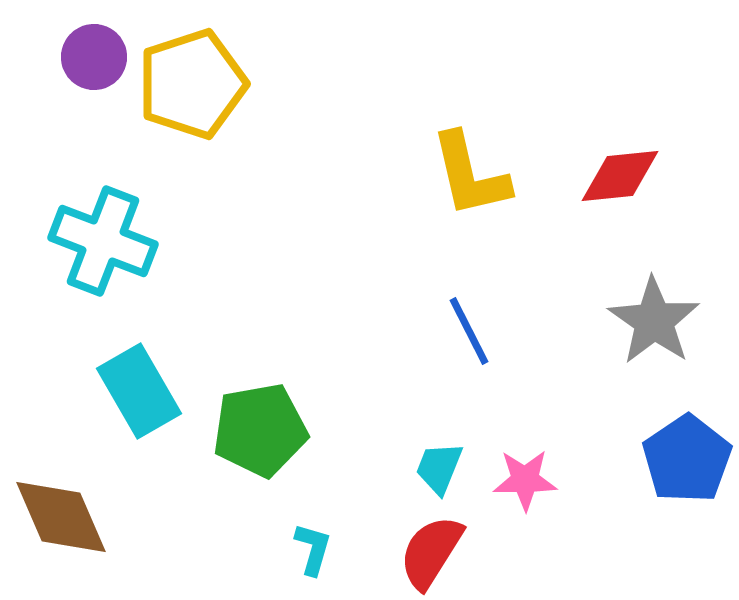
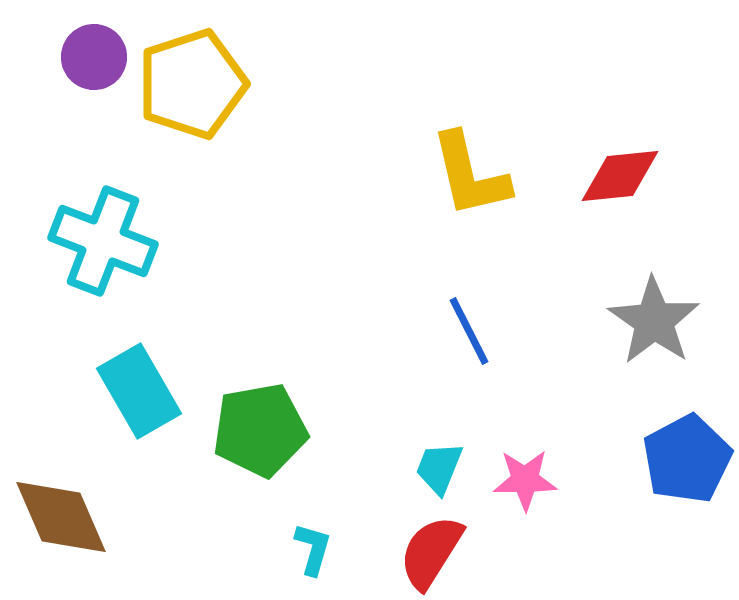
blue pentagon: rotated 6 degrees clockwise
